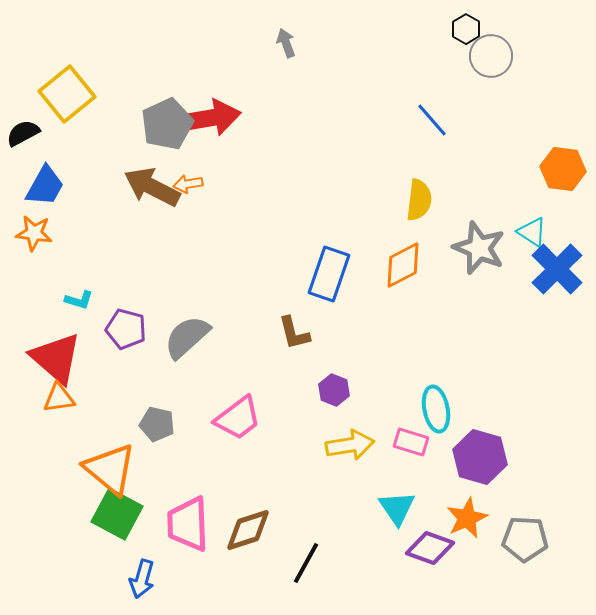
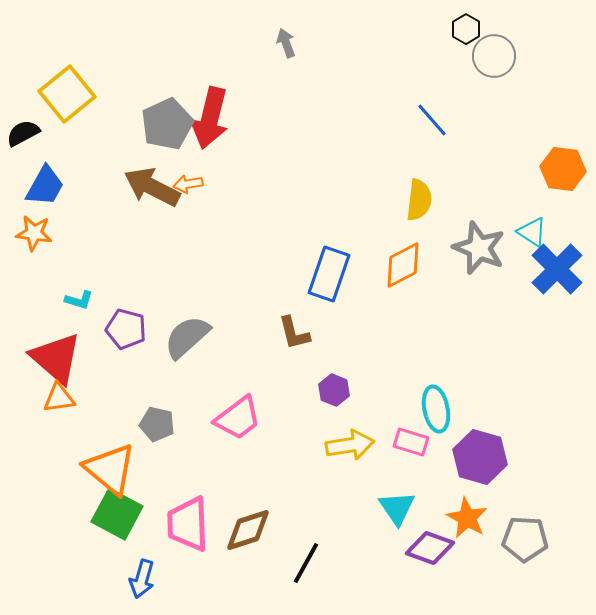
gray circle at (491, 56): moved 3 px right
red arrow at (210, 118): rotated 114 degrees clockwise
orange star at (467, 518): rotated 18 degrees counterclockwise
